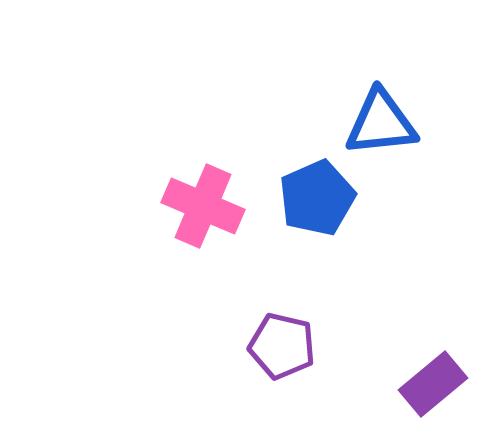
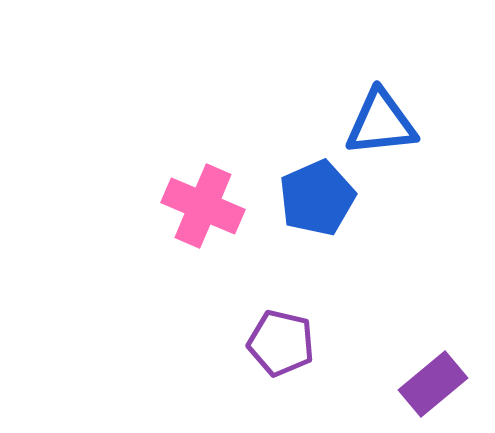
purple pentagon: moved 1 px left, 3 px up
